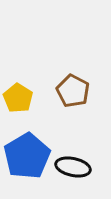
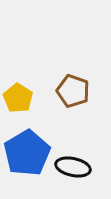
brown pentagon: rotated 8 degrees counterclockwise
blue pentagon: moved 3 px up
